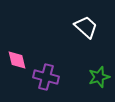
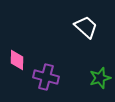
pink diamond: rotated 15 degrees clockwise
green star: moved 1 px right, 1 px down
